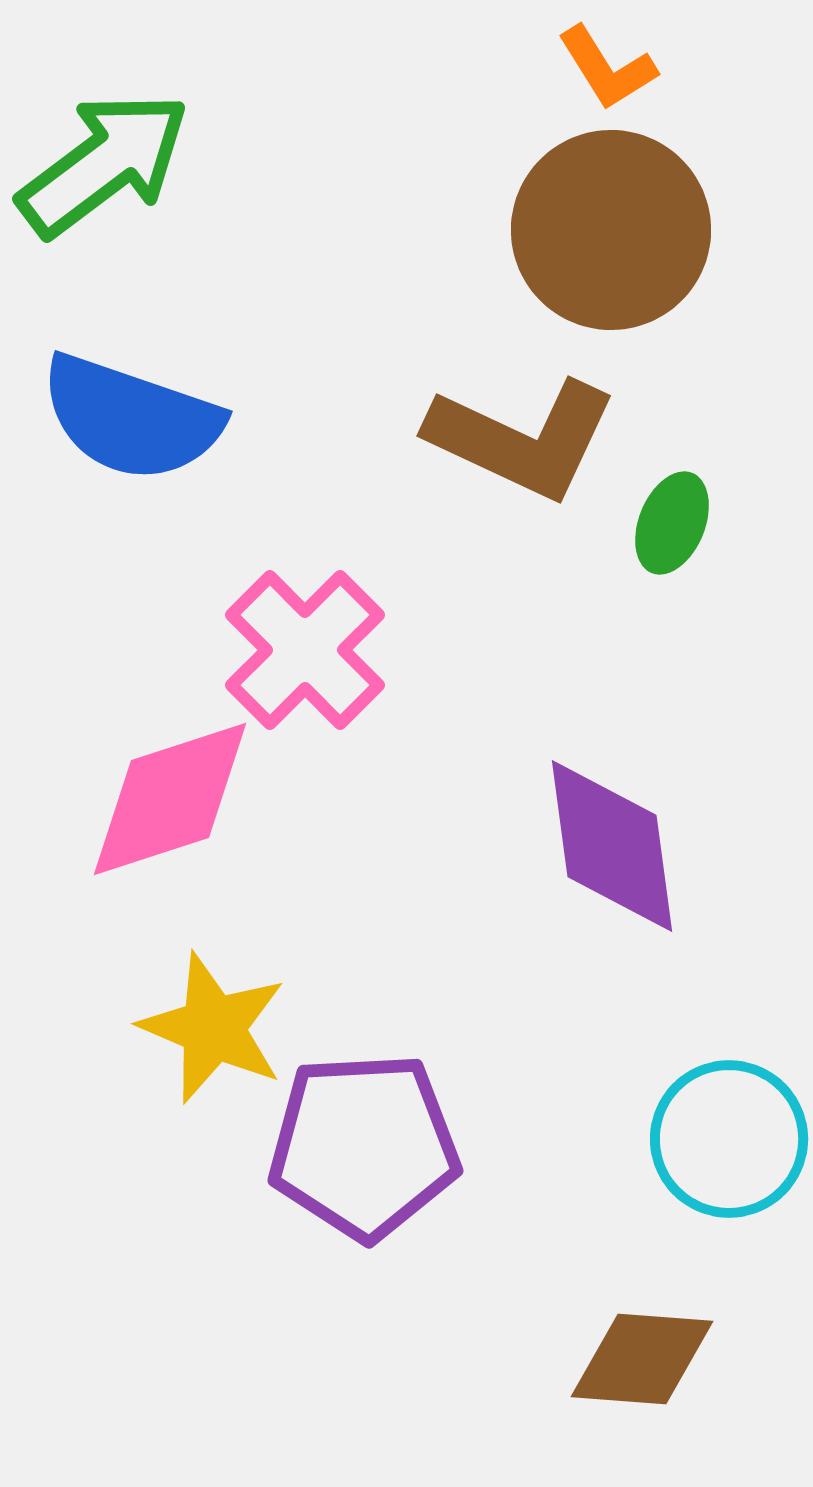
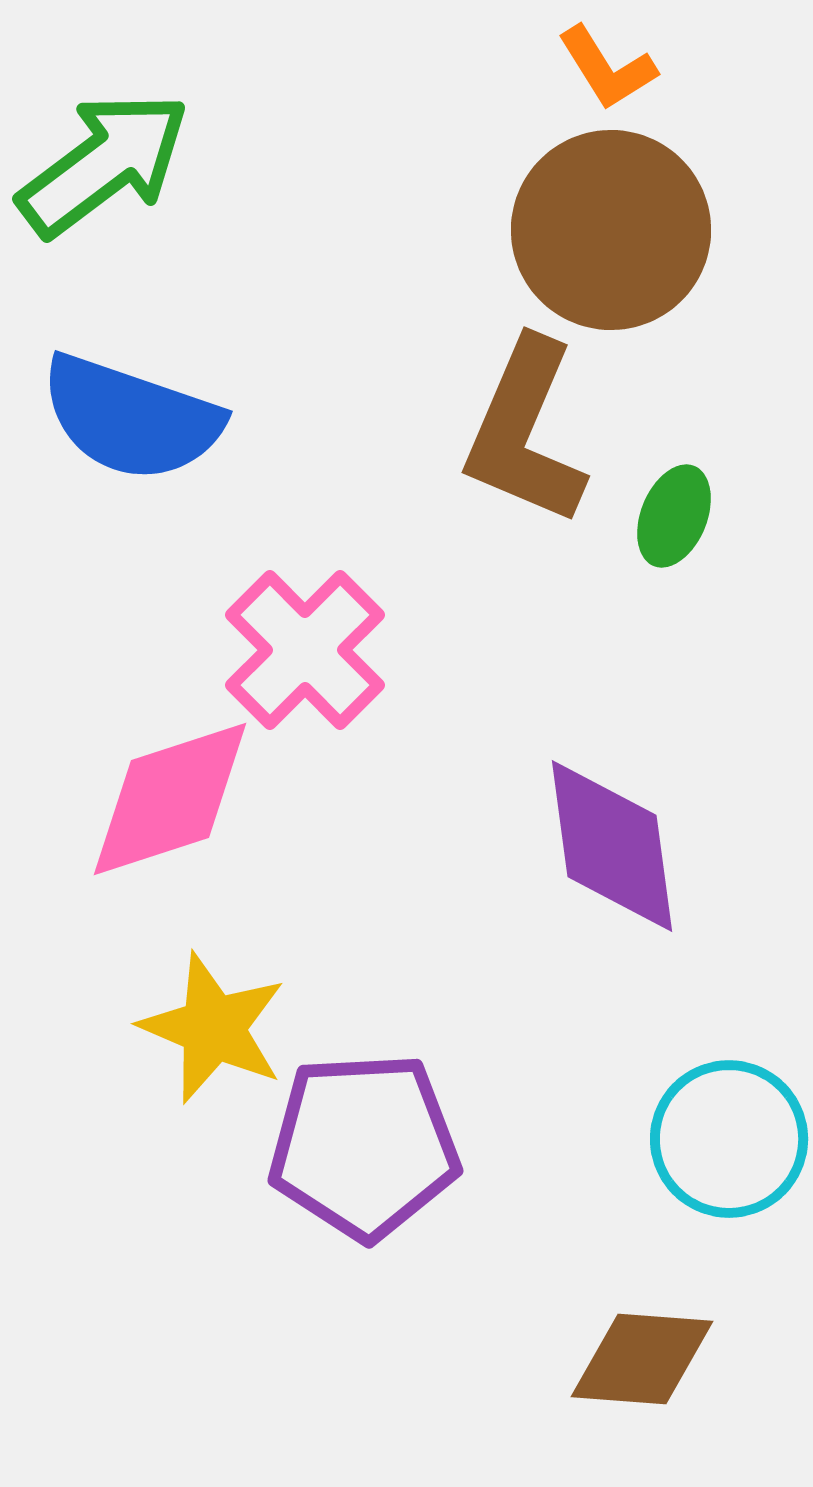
brown L-shape: moved 3 px right, 7 px up; rotated 88 degrees clockwise
green ellipse: moved 2 px right, 7 px up
